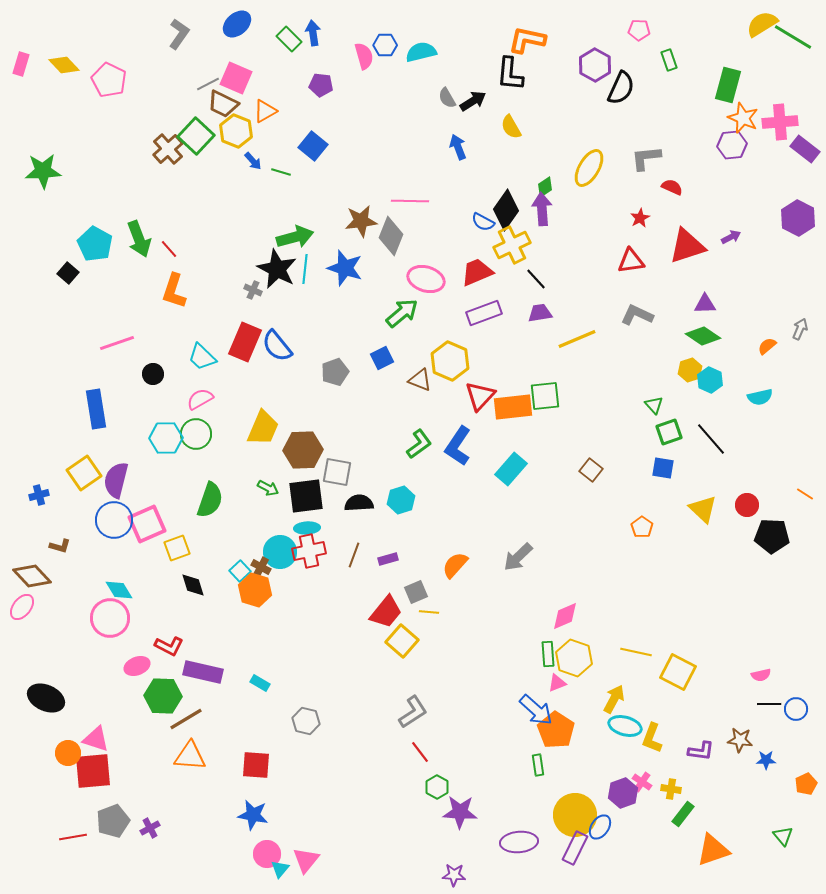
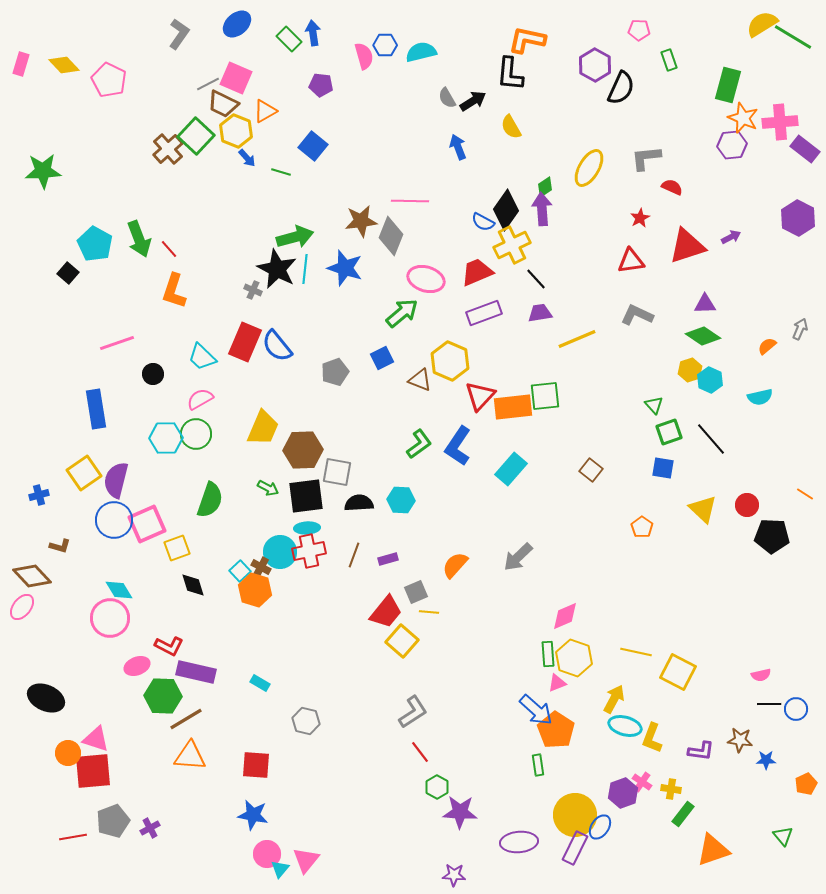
blue arrow at (253, 161): moved 6 px left, 3 px up
cyan hexagon at (401, 500): rotated 20 degrees clockwise
purple rectangle at (203, 672): moved 7 px left
